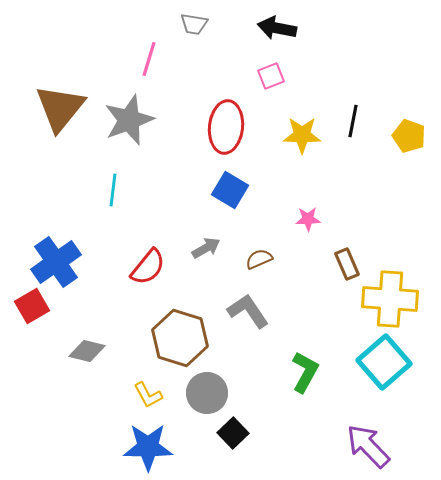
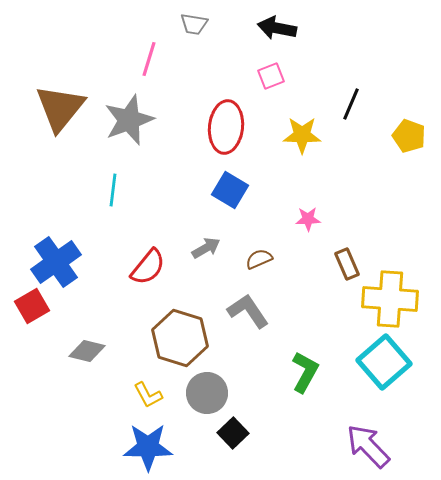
black line: moved 2 px left, 17 px up; rotated 12 degrees clockwise
